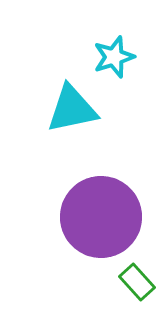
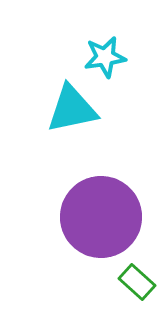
cyan star: moved 9 px left; rotated 9 degrees clockwise
green rectangle: rotated 6 degrees counterclockwise
